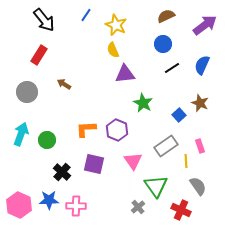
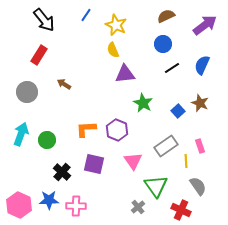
blue square: moved 1 px left, 4 px up
